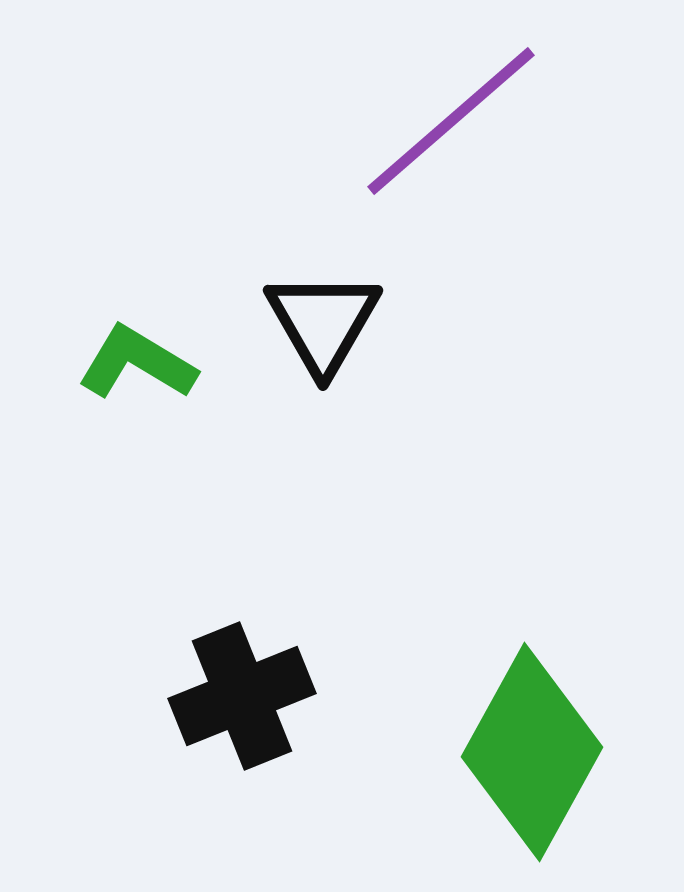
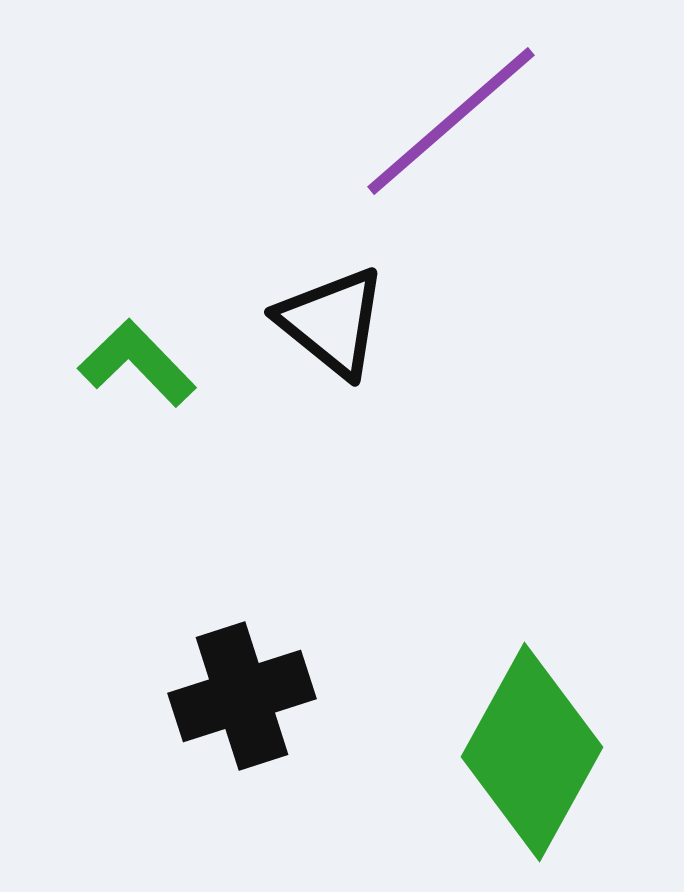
black triangle: moved 9 px right; rotated 21 degrees counterclockwise
green L-shape: rotated 15 degrees clockwise
black cross: rotated 4 degrees clockwise
